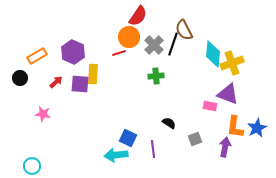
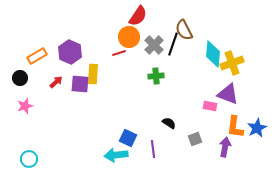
purple hexagon: moved 3 px left
pink star: moved 18 px left, 8 px up; rotated 28 degrees counterclockwise
cyan circle: moved 3 px left, 7 px up
